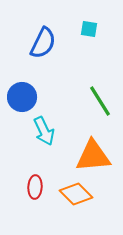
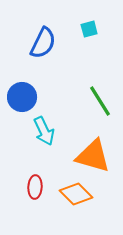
cyan square: rotated 24 degrees counterclockwise
orange triangle: rotated 21 degrees clockwise
